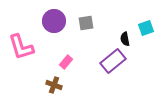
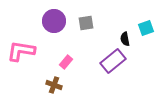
pink L-shape: moved 4 px down; rotated 116 degrees clockwise
